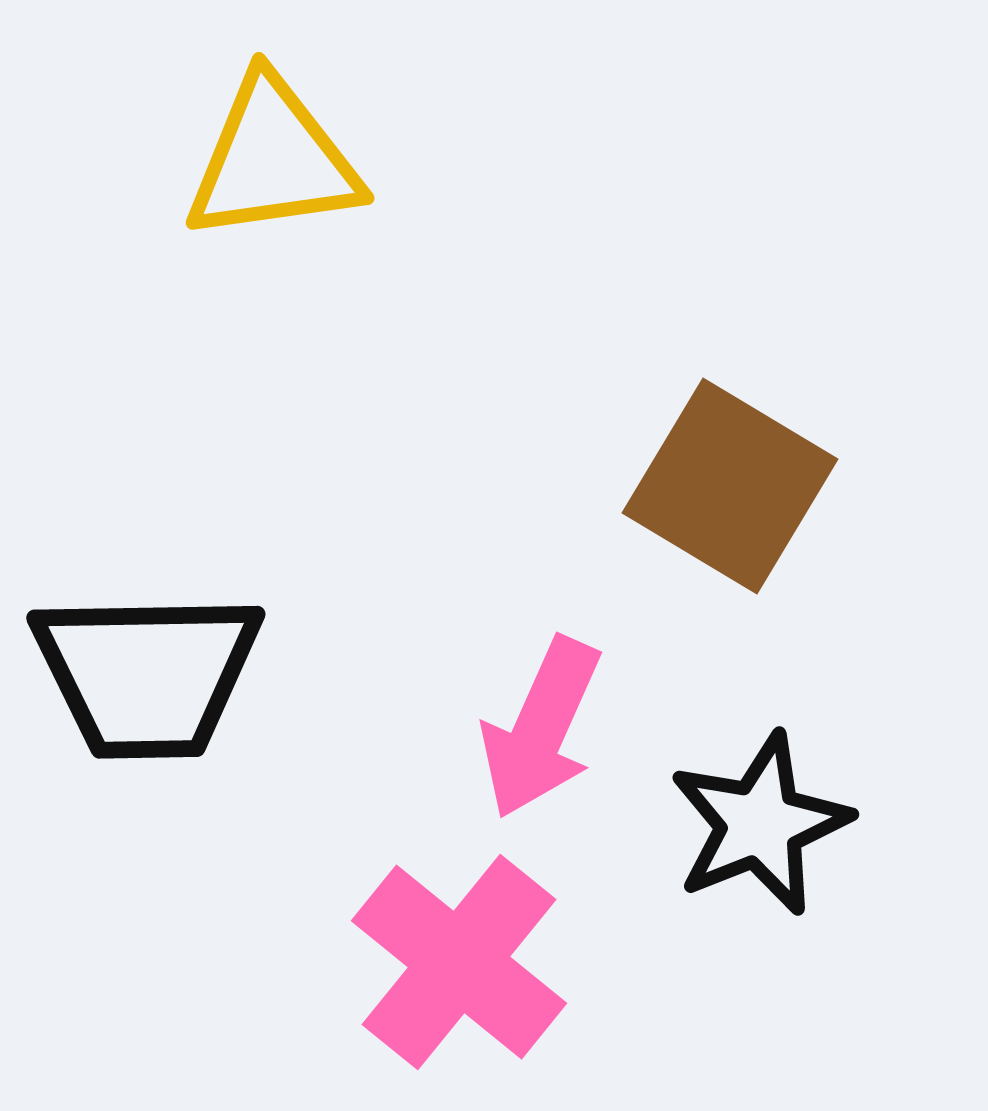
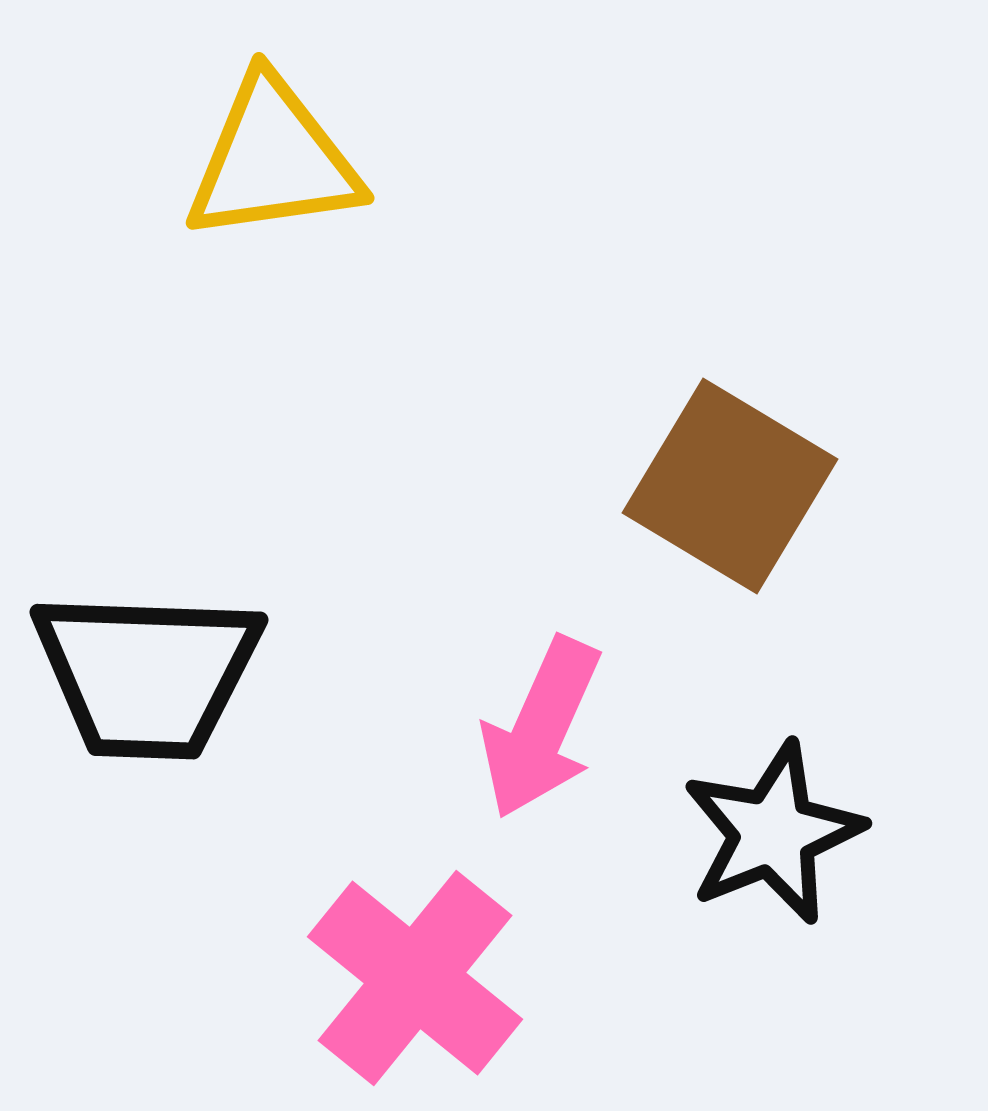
black trapezoid: rotated 3 degrees clockwise
black star: moved 13 px right, 9 px down
pink cross: moved 44 px left, 16 px down
